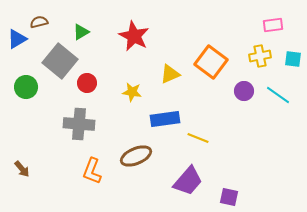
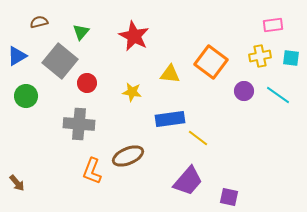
green triangle: rotated 18 degrees counterclockwise
blue triangle: moved 17 px down
cyan square: moved 2 px left, 1 px up
yellow triangle: rotated 30 degrees clockwise
green circle: moved 9 px down
blue rectangle: moved 5 px right
yellow line: rotated 15 degrees clockwise
brown ellipse: moved 8 px left
brown arrow: moved 5 px left, 14 px down
